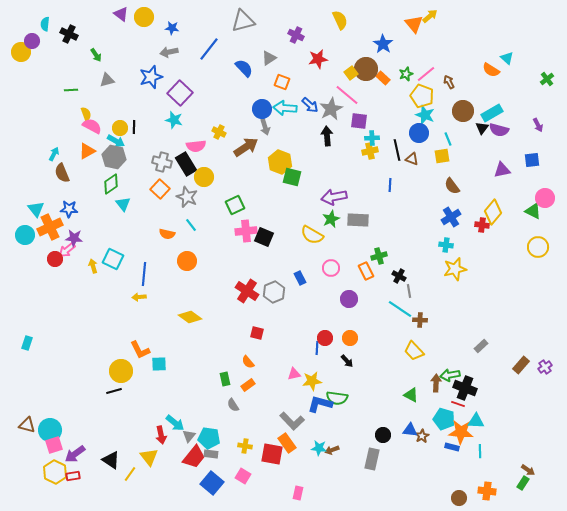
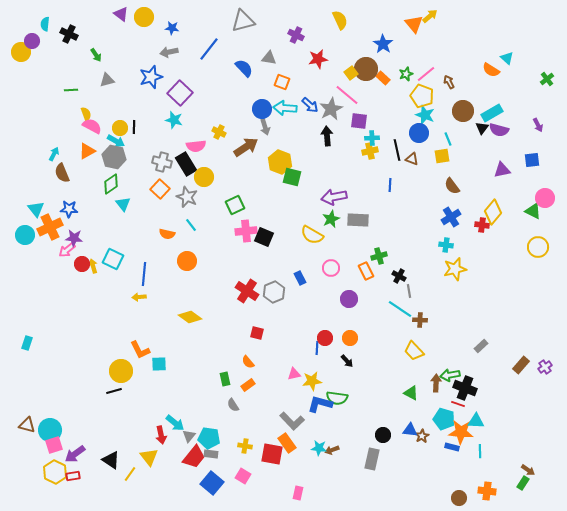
gray triangle at (269, 58): rotated 42 degrees clockwise
red circle at (55, 259): moved 27 px right, 5 px down
green triangle at (411, 395): moved 2 px up
